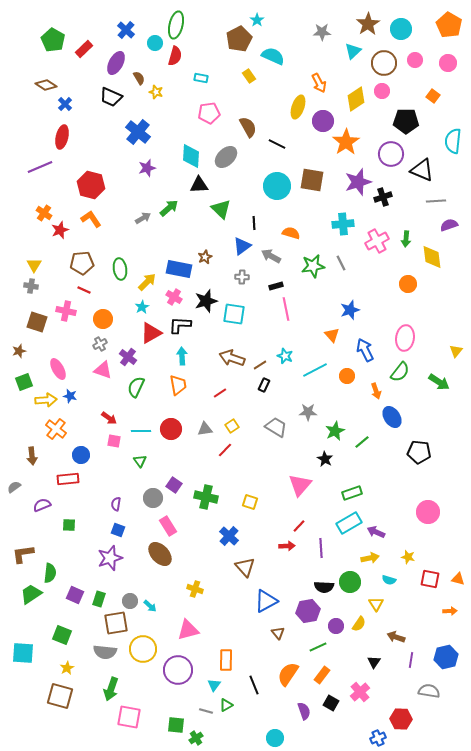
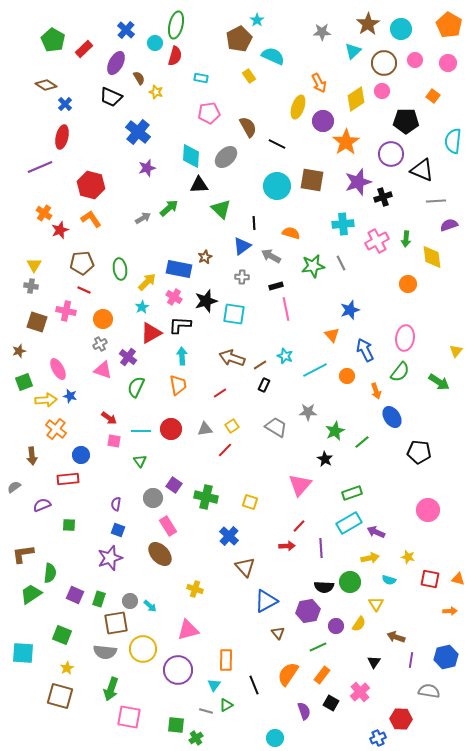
pink circle at (428, 512): moved 2 px up
